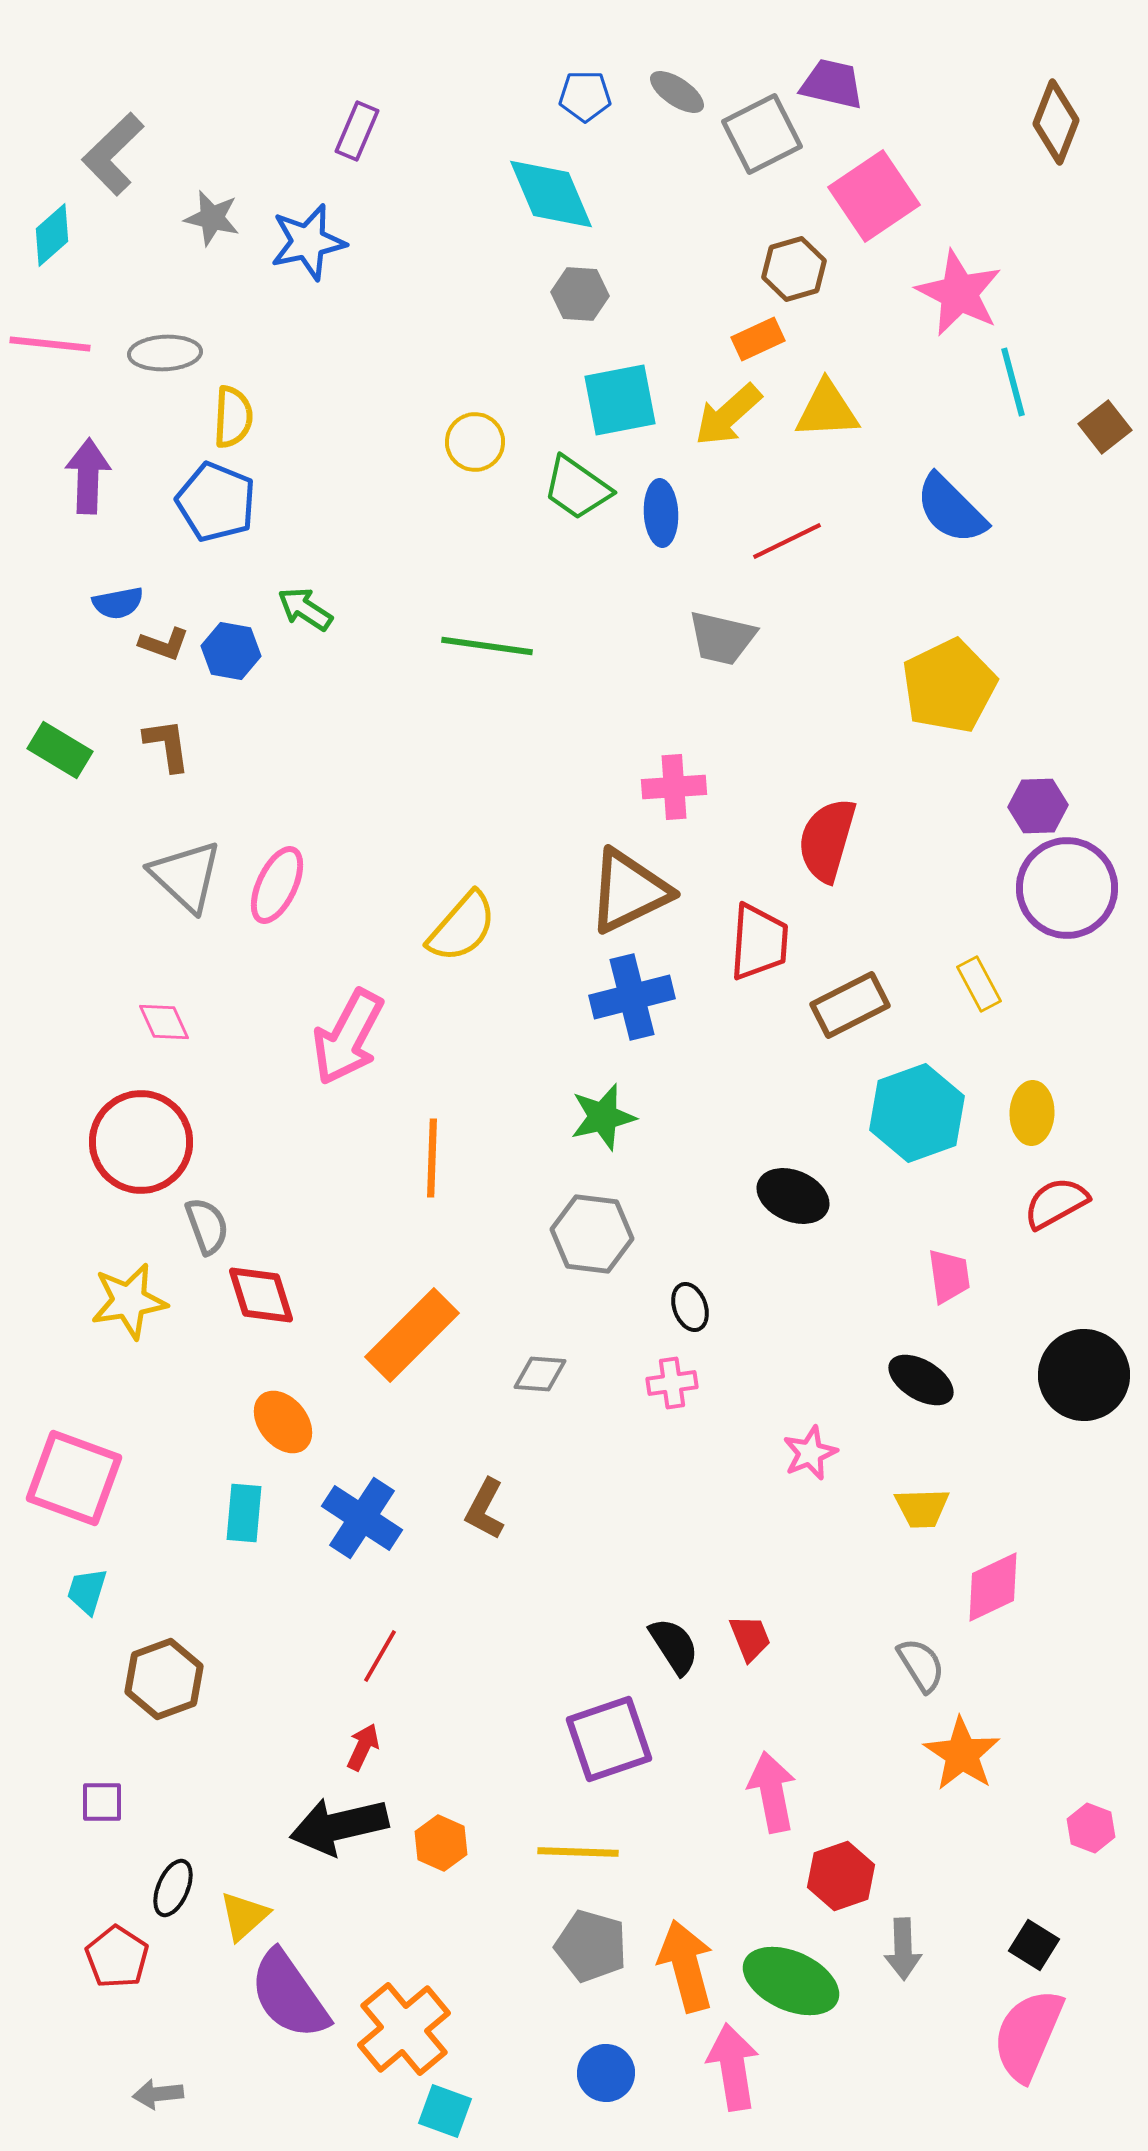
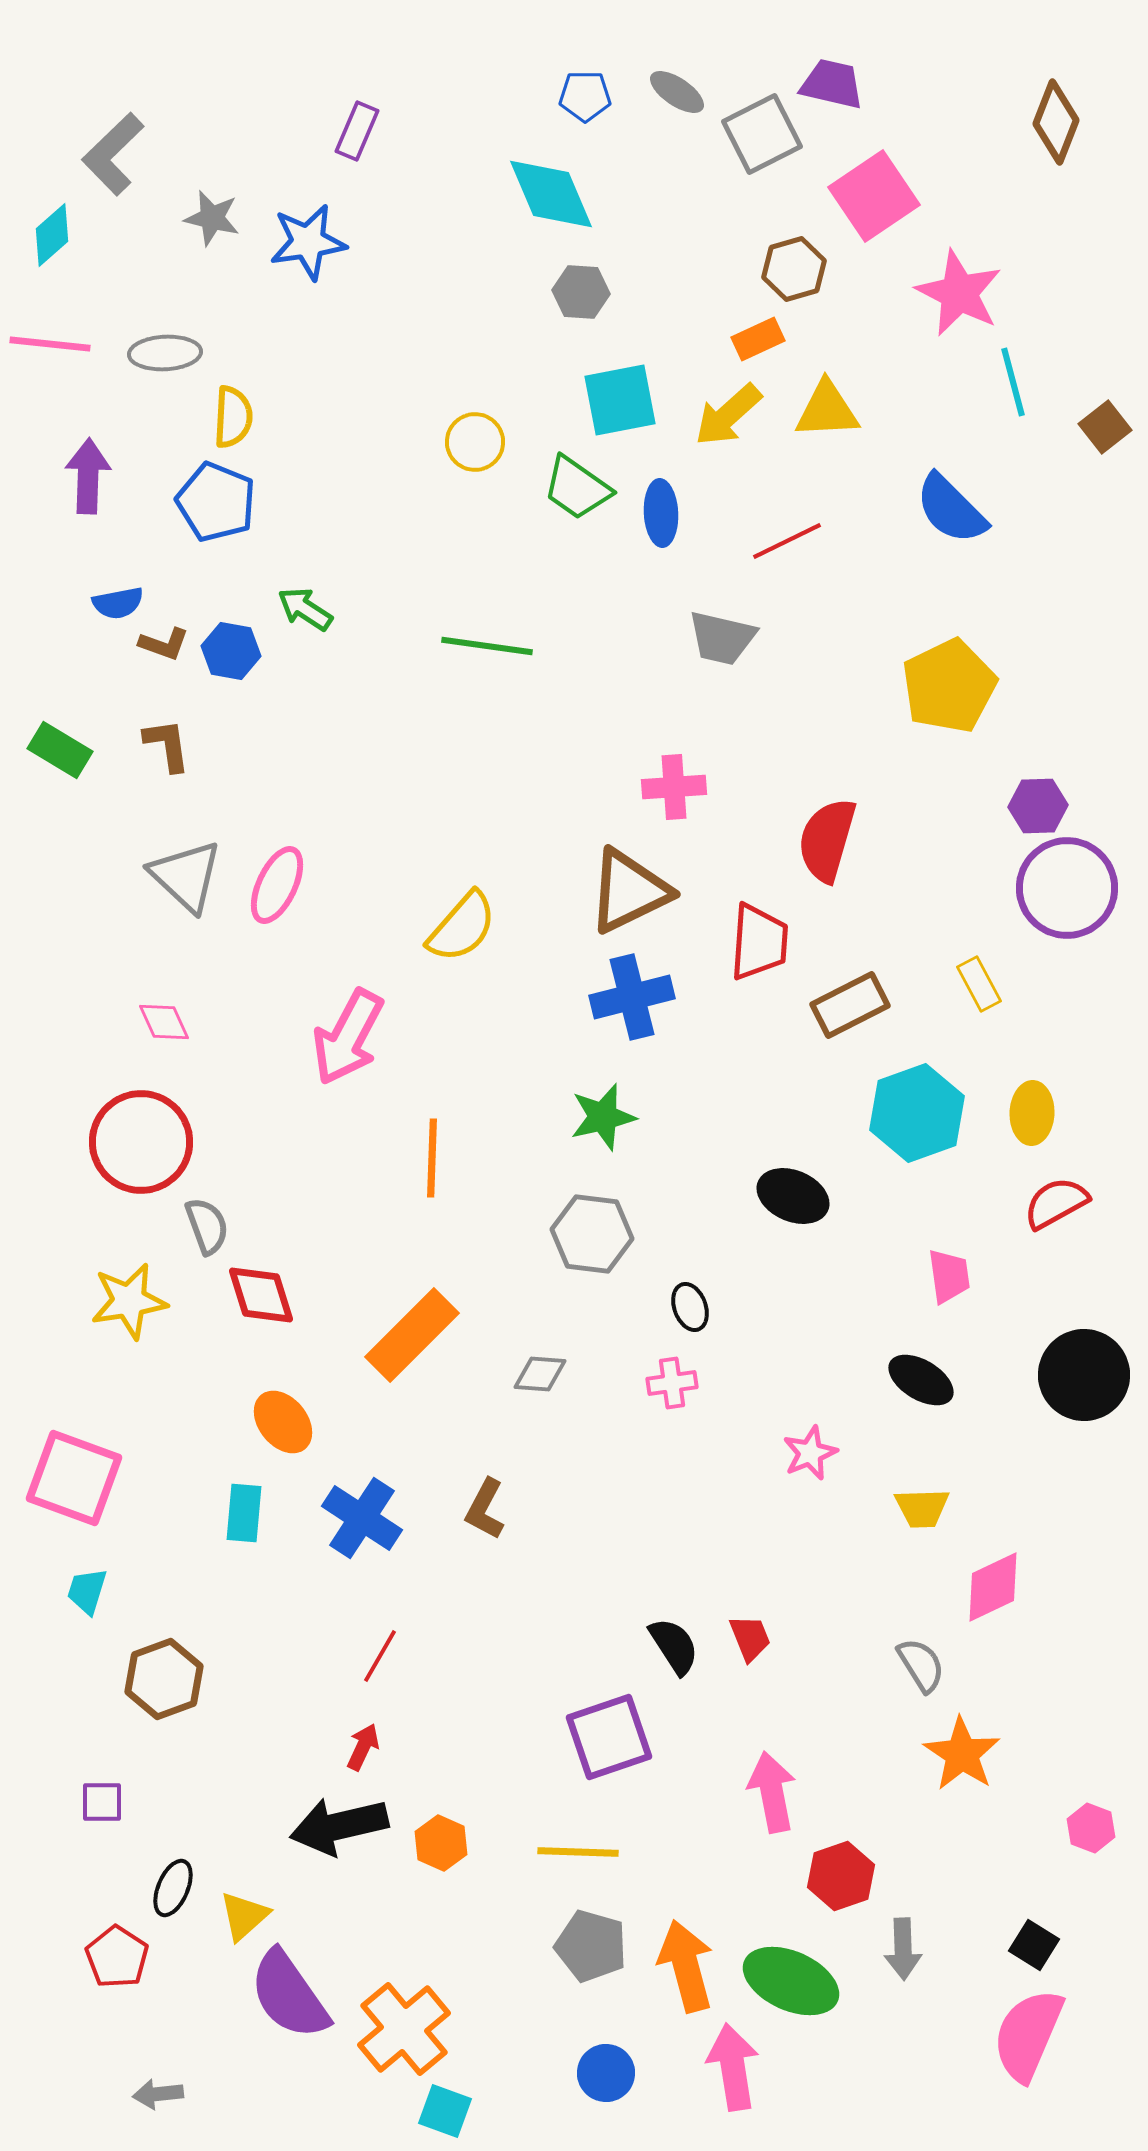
blue star at (308, 242): rotated 4 degrees clockwise
gray hexagon at (580, 294): moved 1 px right, 2 px up
purple square at (609, 1739): moved 2 px up
